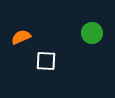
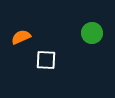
white square: moved 1 px up
